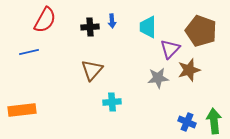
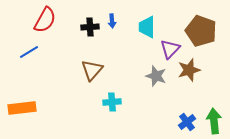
cyan trapezoid: moved 1 px left
blue line: rotated 18 degrees counterclockwise
gray star: moved 2 px left, 2 px up; rotated 25 degrees clockwise
orange rectangle: moved 2 px up
blue cross: rotated 30 degrees clockwise
